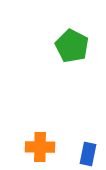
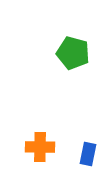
green pentagon: moved 1 px right, 7 px down; rotated 12 degrees counterclockwise
